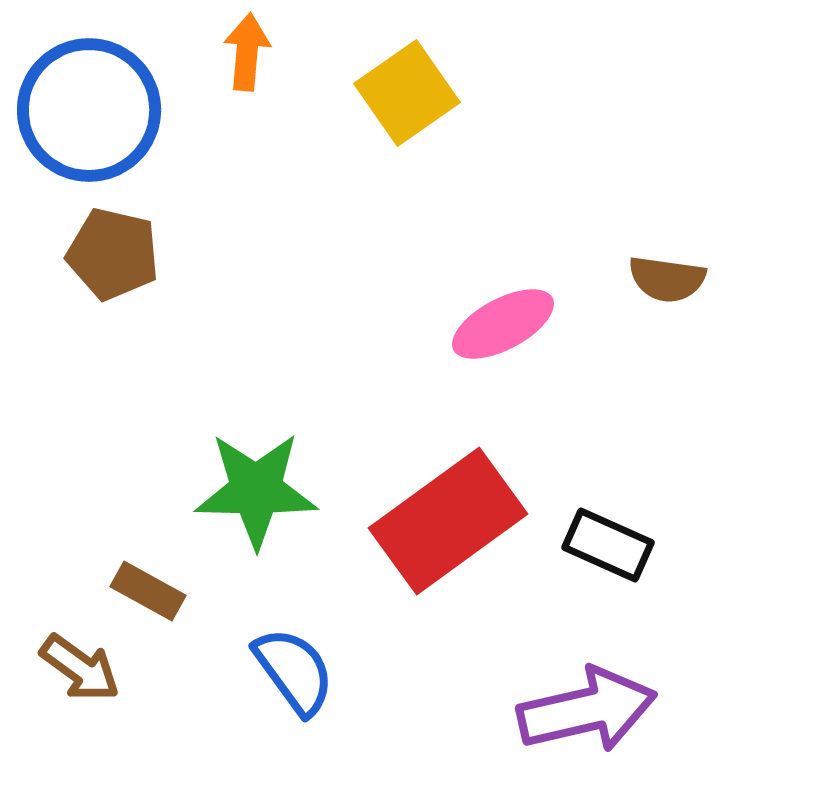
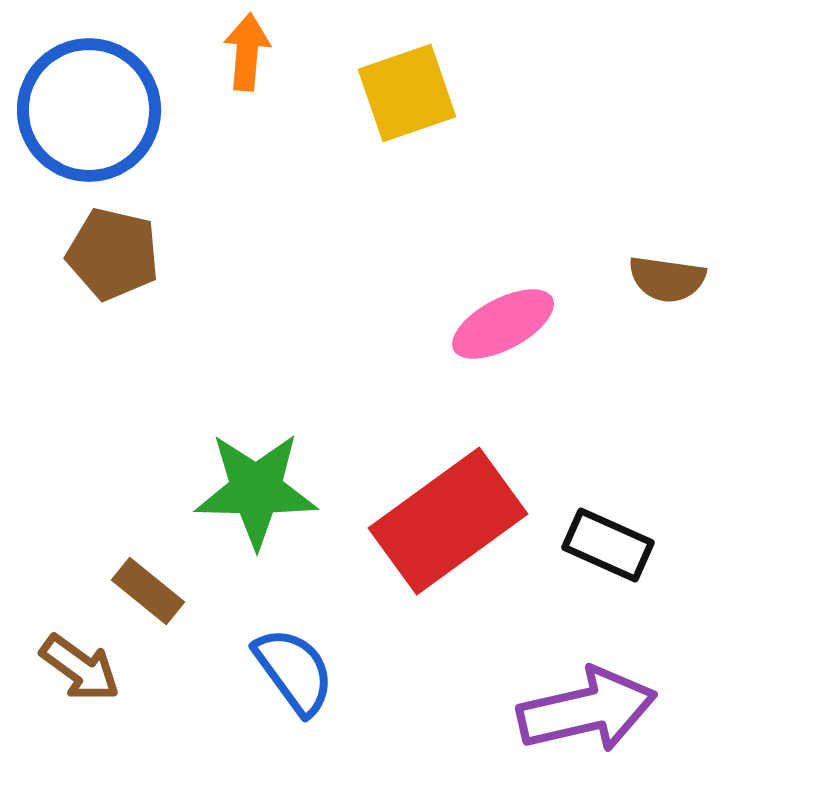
yellow square: rotated 16 degrees clockwise
brown rectangle: rotated 10 degrees clockwise
